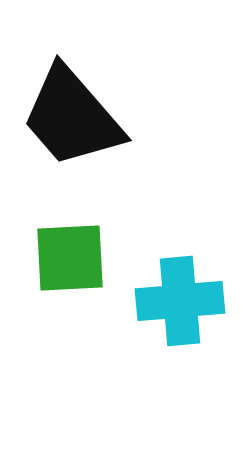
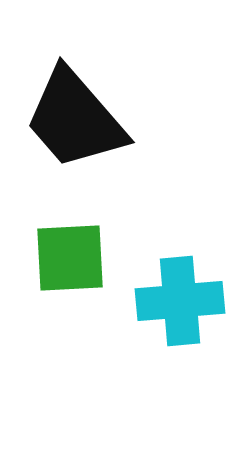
black trapezoid: moved 3 px right, 2 px down
